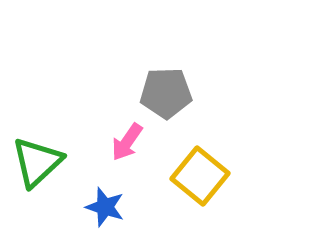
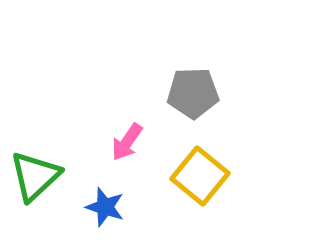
gray pentagon: moved 27 px right
green triangle: moved 2 px left, 14 px down
